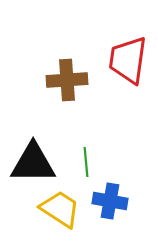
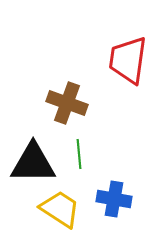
brown cross: moved 23 px down; rotated 24 degrees clockwise
green line: moved 7 px left, 8 px up
blue cross: moved 4 px right, 2 px up
